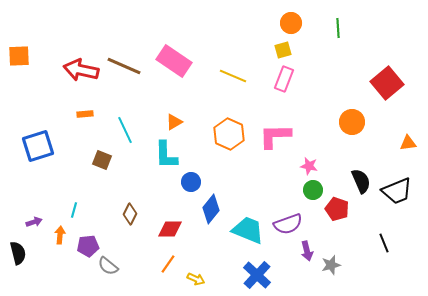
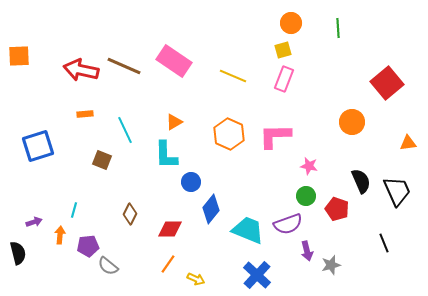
green circle at (313, 190): moved 7 px left, 6 px down
black trapezoid at (397, 191): rotated 92 degrees counterclockwise
